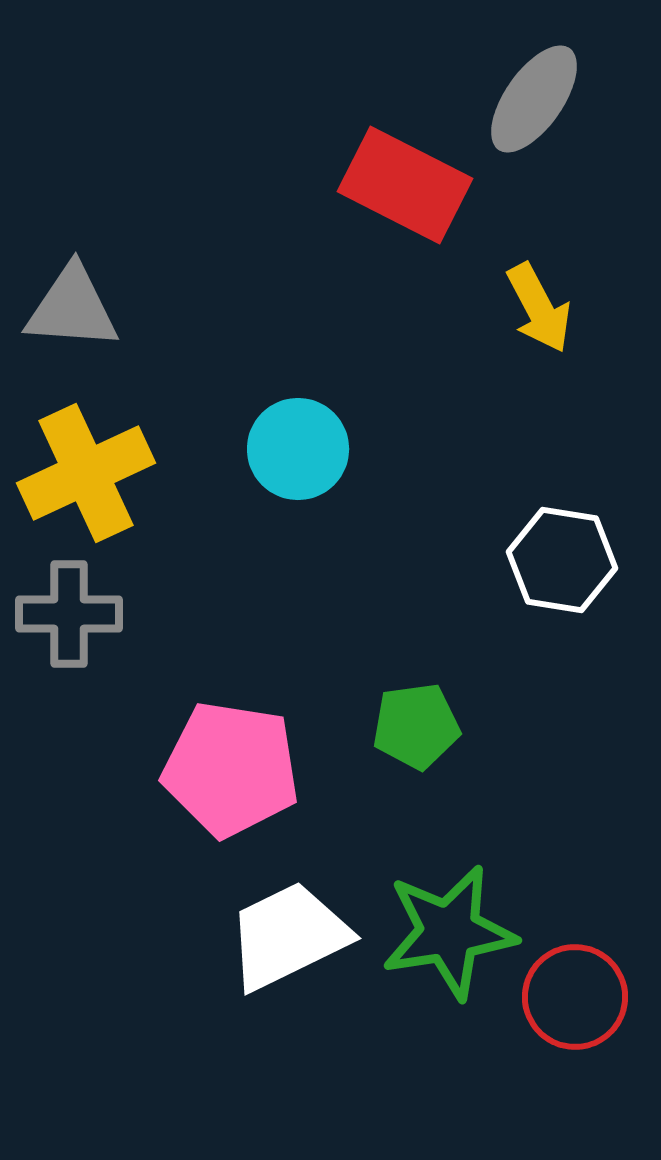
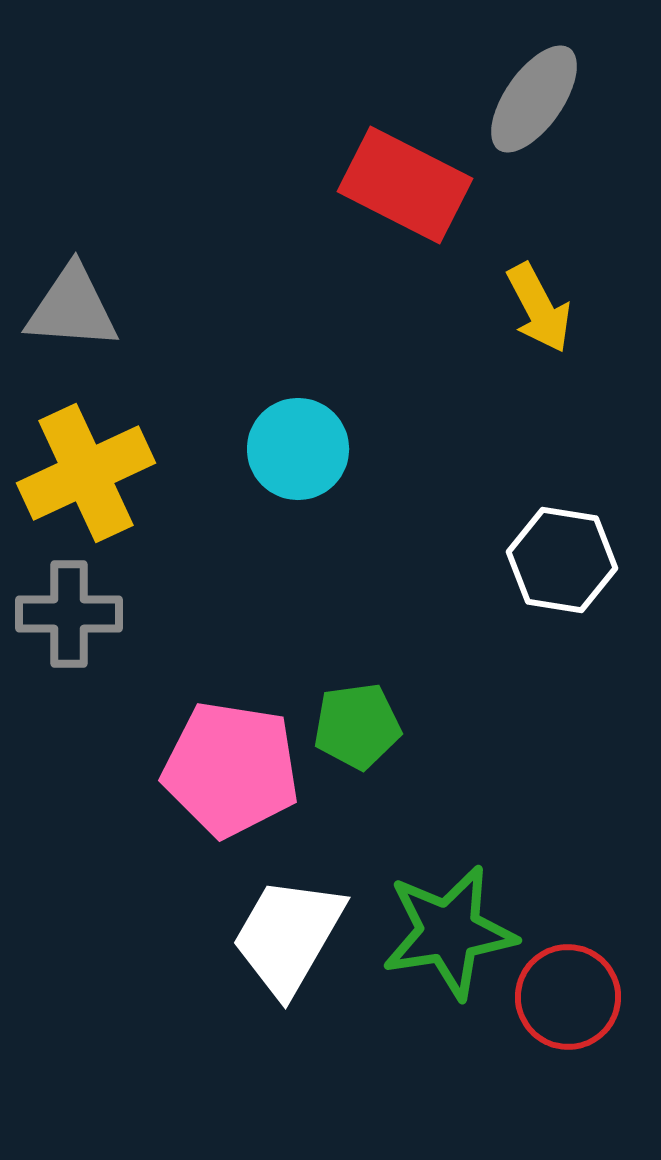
green pentagon: moved 59 px left
white trapezoid: rotated 34 degrees counterclockwise
red circle: moved 7 px left
